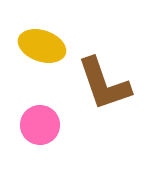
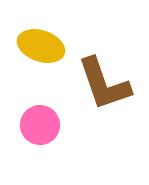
yellow ellipse: moved 1 px left
